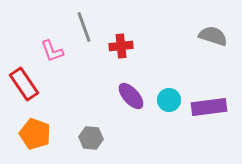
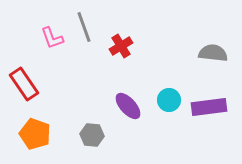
gray semicircle: moved 17 px down; rotated 12 degrees counterclockwise
red cross: rotated 25 degrees counterclockwise
pink L-shape: moved 13 px up
purple ellipse: moved 3 px left, 10 px down
gray hexagon: moved 1 px right, 3 px up
